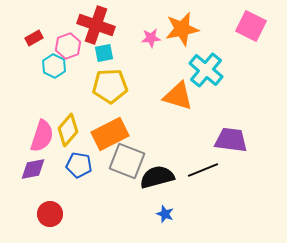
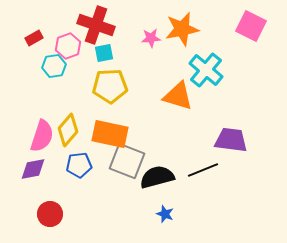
cyan hexagon: rotated 25 degrees clockwise
orange rectangle: rotated 39 degrees clockwise
blue pentagon: rotated 15 degrees counterclockwise
